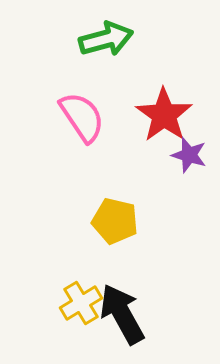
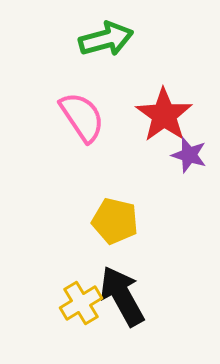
black arrow: moved 18 px up
